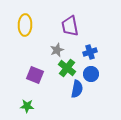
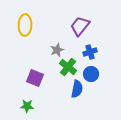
purple trapezoid: moved 10 px right; rotated 50 degrees clockwise
green cross: moved 1 px right, 1 px up
purple square: moved 3 px down
